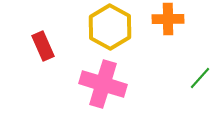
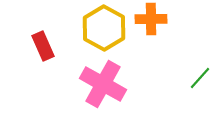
orange cross: moved 17 px left
yellow hexagon: moved 6 px left, 1 px down
pink cross: rotated 12 degrees clockwise
